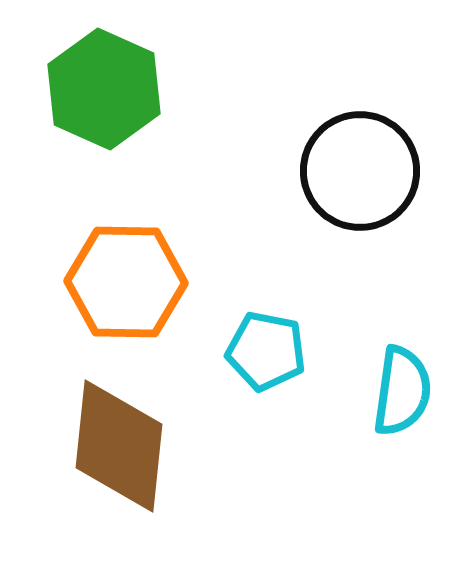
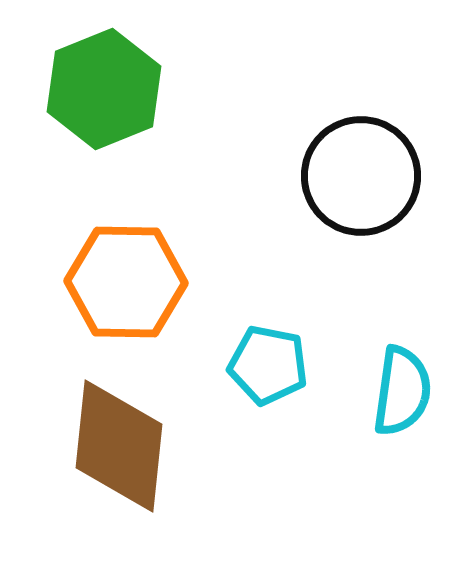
green hexagon: rotated 14 degrees clockwise
black circle: moved 1 px right, 5 px down
cyan pentagon: moved 2 px right, 14 px down
